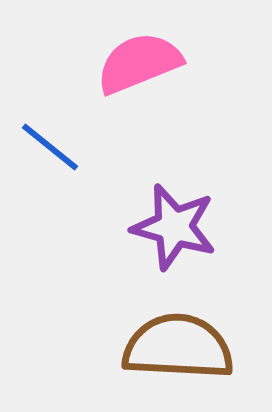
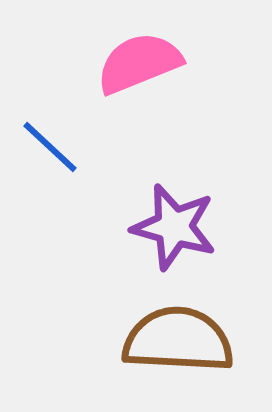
blue line: rotated 4 degrees clockwise
brown semicircle: moved 7 px up
